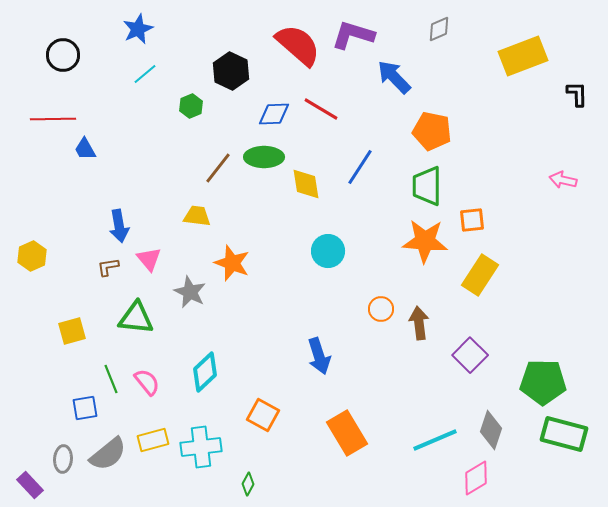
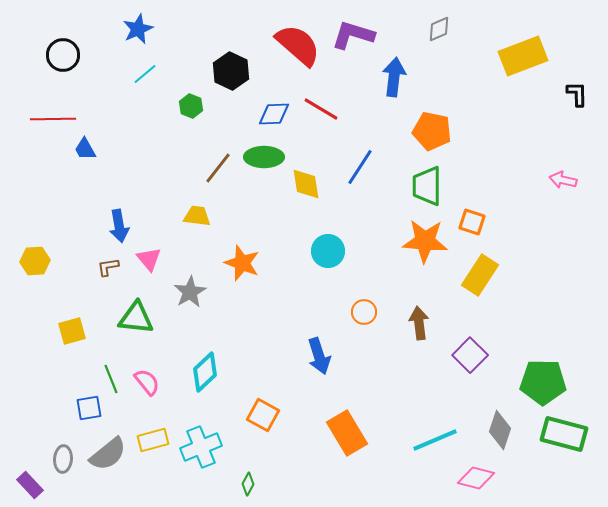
blue arrow at (394, 77): rotated 51 degrees clockwise
green hexagon at (191, 106): rotated 15 degrees counterclockwise
orange square at (472, 220): moved 2 px down; rotated 24 degrees clockwise
yellow hexagon at (32, 256): moved 3 px right, 5 px down; rotated 20 degrees clockwise
orange star at (232, 263): moved 10 px right
gray star at (190, 292): rotated 16 degrees clockwise
orange circle at (381, 309): moved 17 px left, 3 px down
blue square at (85, 408): moved 4 px right
gray diamond at (491, 430): moved 9 px right
cyan cross at (201, 447): rotated 15 degrees counterclockwise
pink diamond at (476, 478): rotated 45 degrees clockwise
